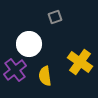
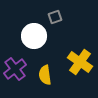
white circle: moved 5 px right, 8 px up
purple cross: moved 1 px up
yellow semicircle: moved 1 px up
